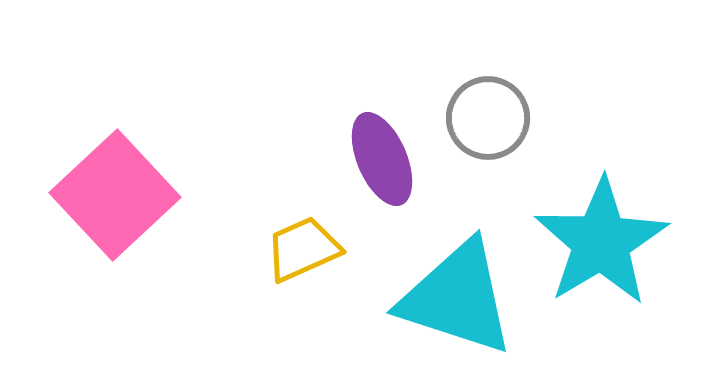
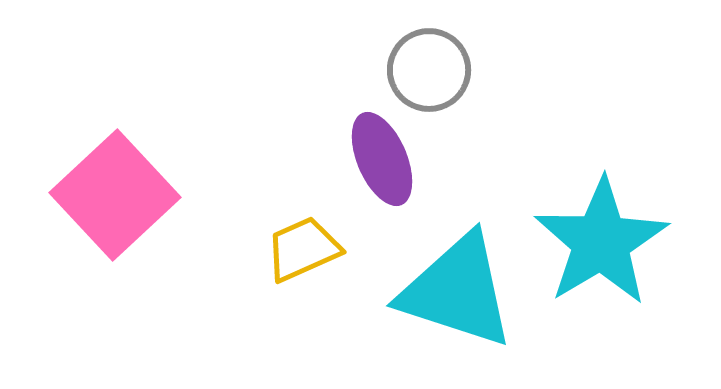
gray circle: moved 59 px left, 48 px up
cyan triangle: moved 7 px up
